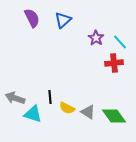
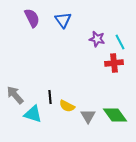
blue triangle: rotated 24 degrees counterclockwise
purple star: moved 1 px right, 1 px down; rotated 21 degrees counterclockwise
cyan line: rotated 14 degrees clockwise
gray arrow: moved 3 px up; rotated 30 degrees clockwise
yellow semicircle: moved 2 px up
gray triangle: moved 4 px down; rotated 28 degrees clockwise
green diamond: moved 1 px right, 1 px up
